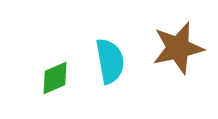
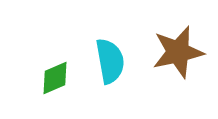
brown star: moved 4 px down
